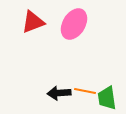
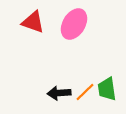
red triangle: rotated 40 degrees clockwise
orange line: moved 1 px down; rotated 55 degrees counterclockwise
green trapezoid: moved 9 px up
